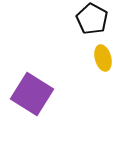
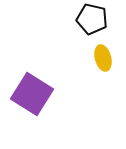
black pentagon: rotated 16 degrees counterclockwise
